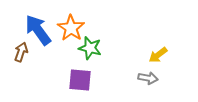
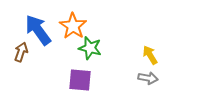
orange star: moved 2 px right, 2 px up
yellow arrow: moved 8 px left; rotated 96 degrees clockwise
